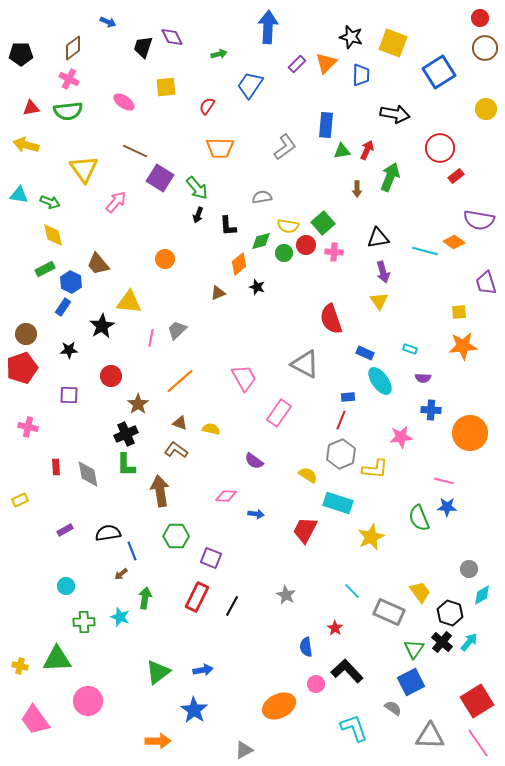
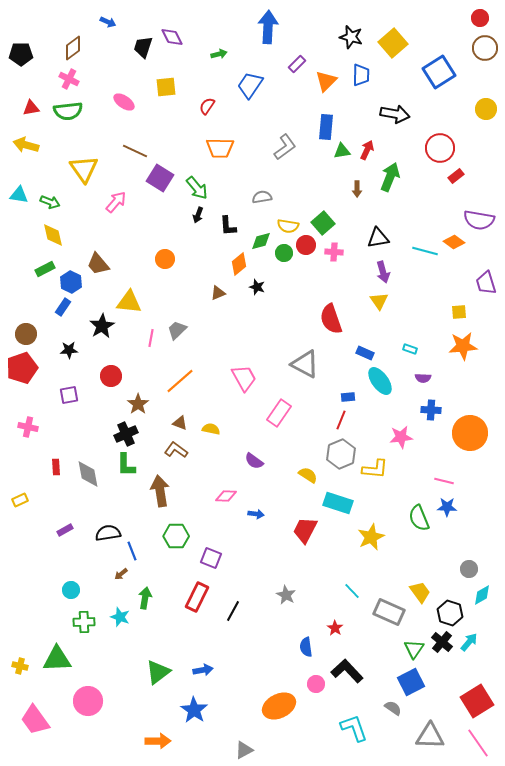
yellow square at (393, 43): rotated 28 degrees clockwise
orange triangle at (326, 63): moved 18 px down
blue rectangle at (326, 125): moved 2 px down
purple square at (69, 395): rotated 12 degrees counterclockwise
cyan circle at (66, 586): moved 5 px right, 4 px down
black line at (232, 606): moved 1 px right, 5 px down
